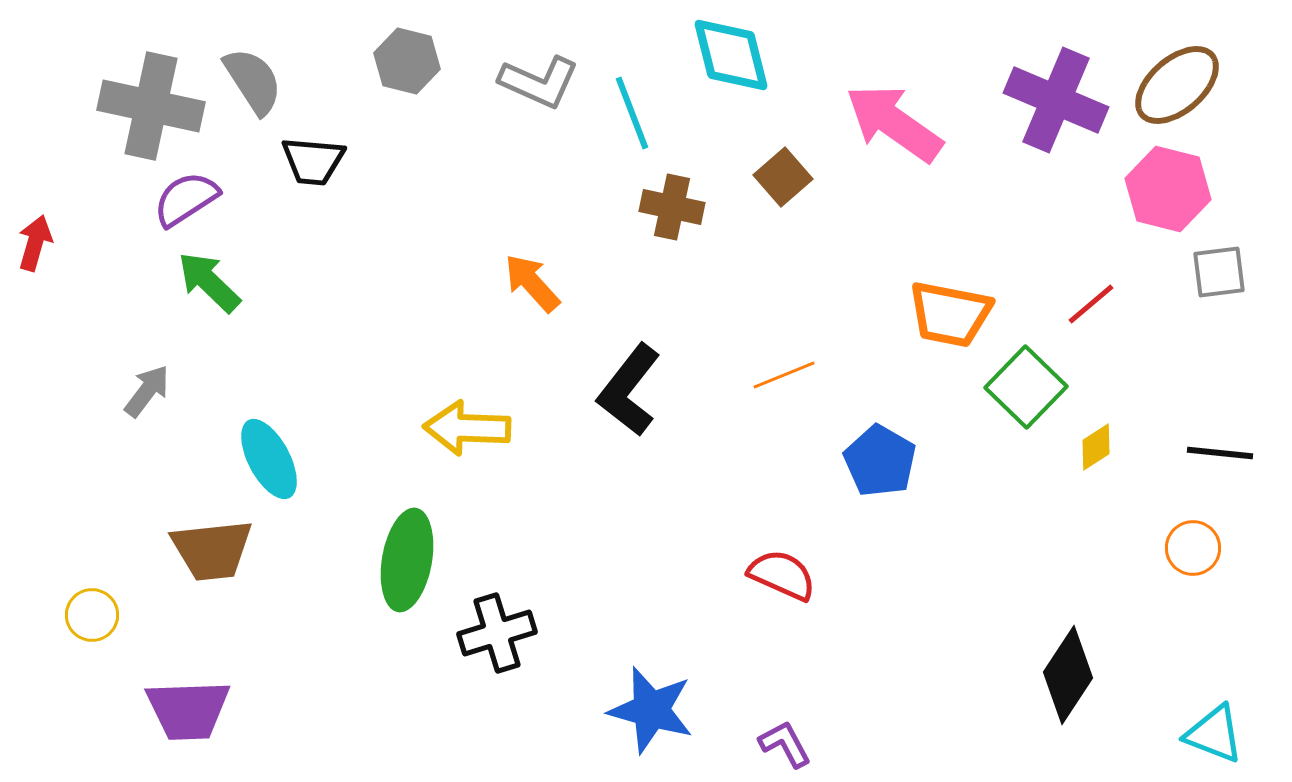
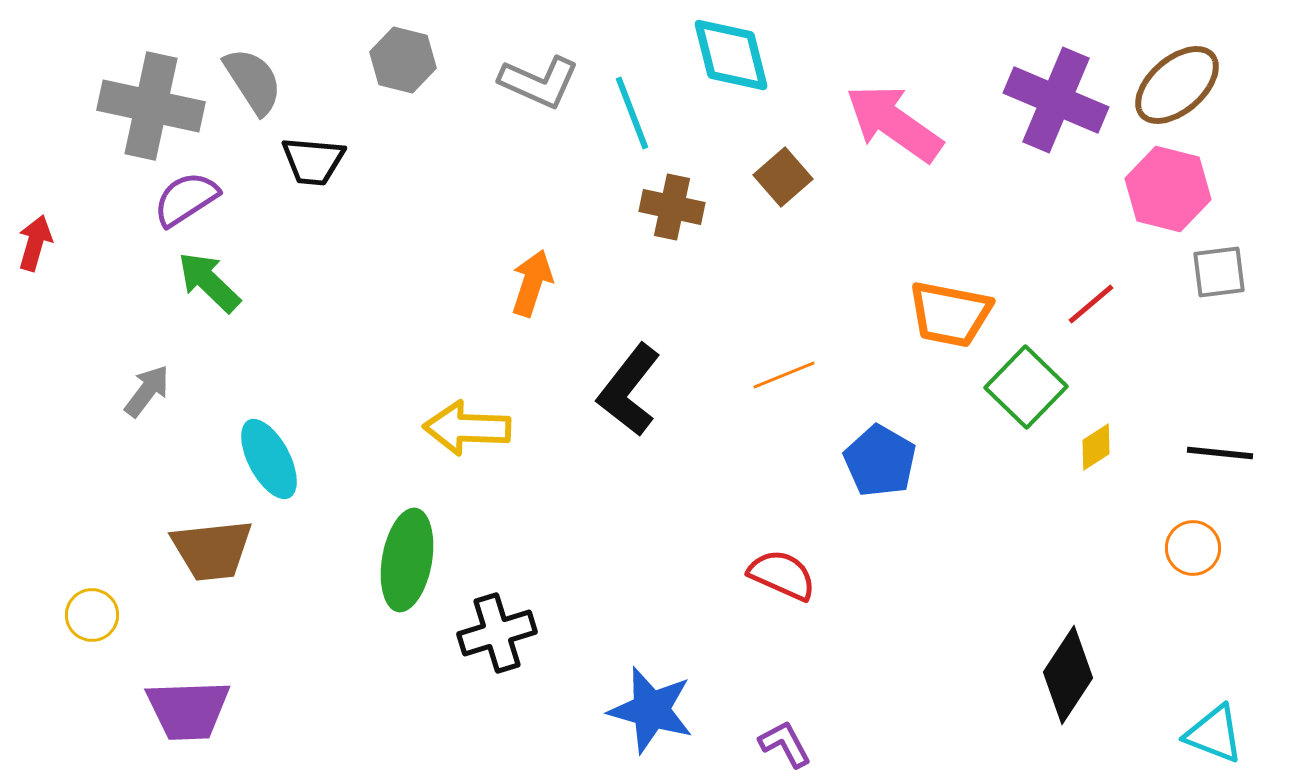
gray hexagon: moved 4 px left, 1 px up
orange arrow: rotated 60 degrees clockwise
